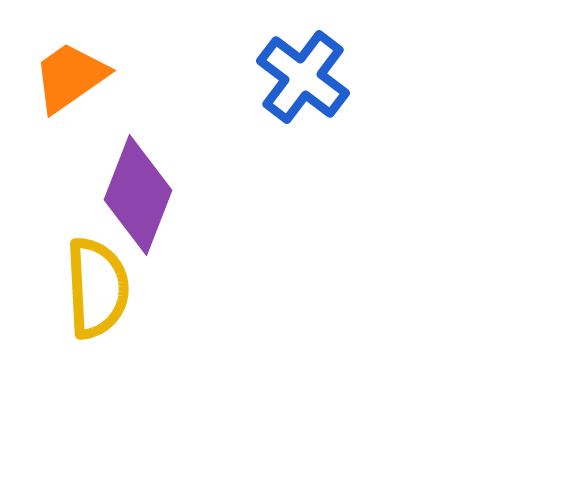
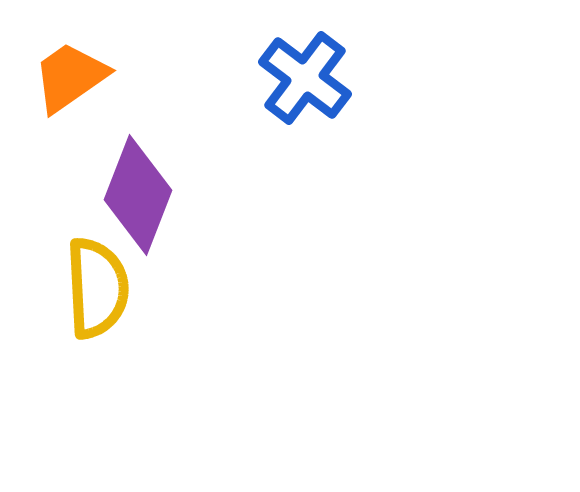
blue cross: moved 2 px right, 1 px down
